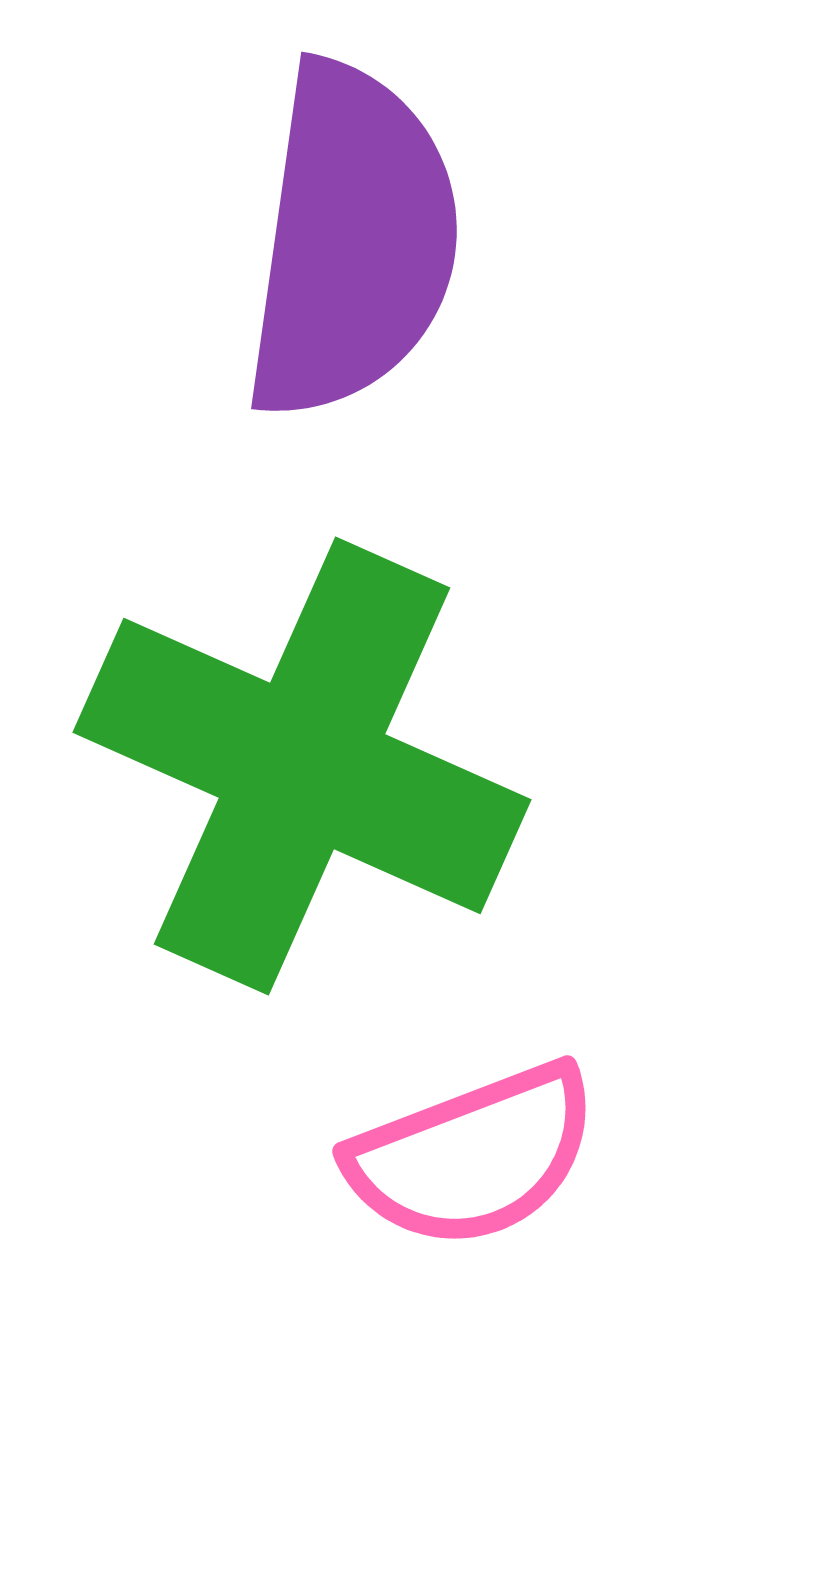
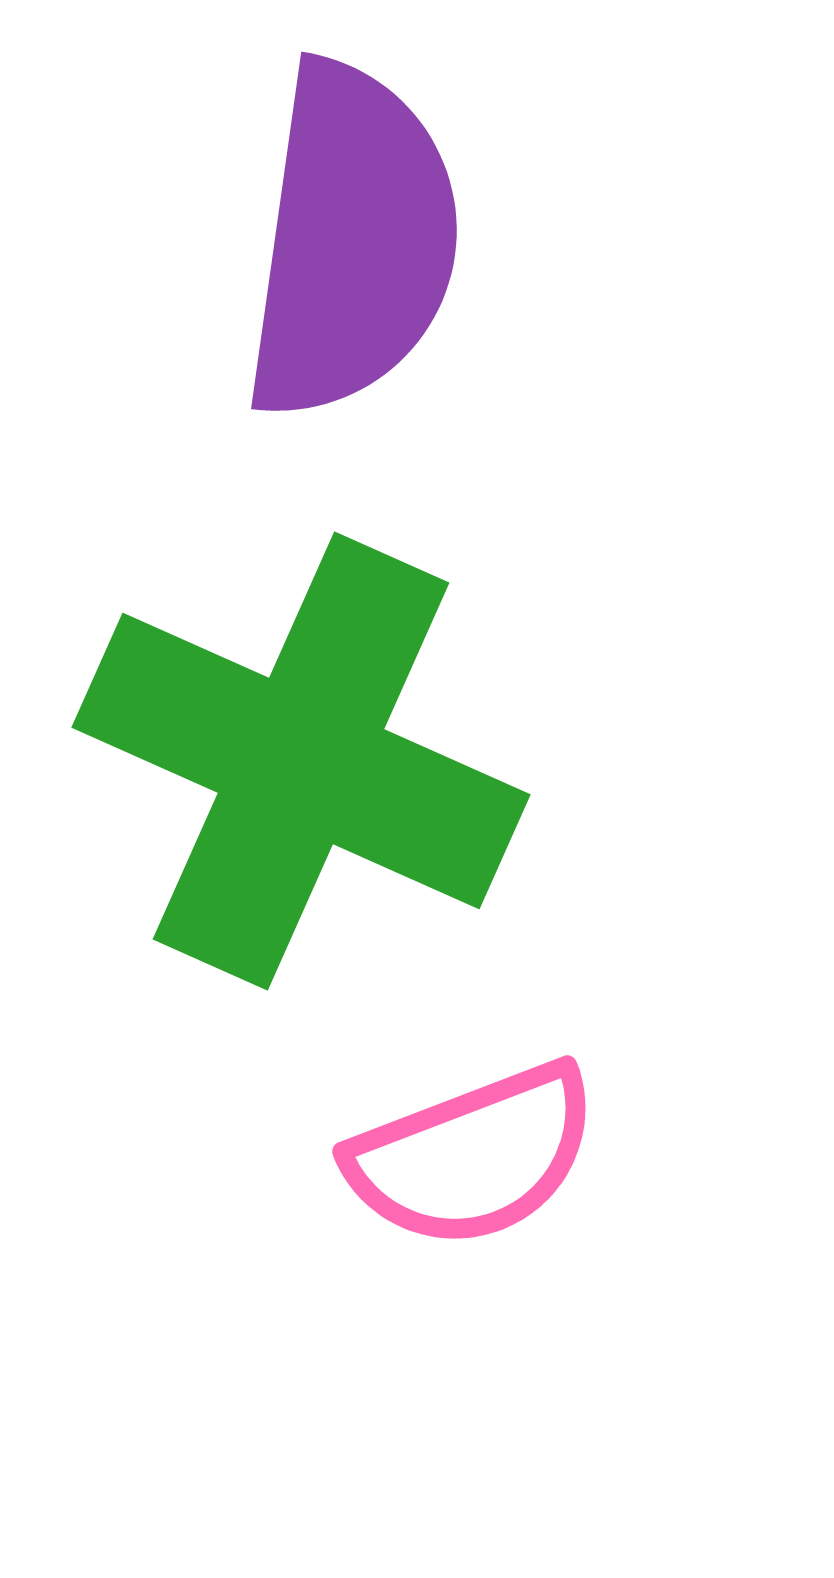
green cross: moved 1 px left, 5 px up
